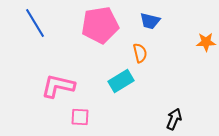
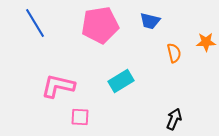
orange semicircle: moved 34 px right
